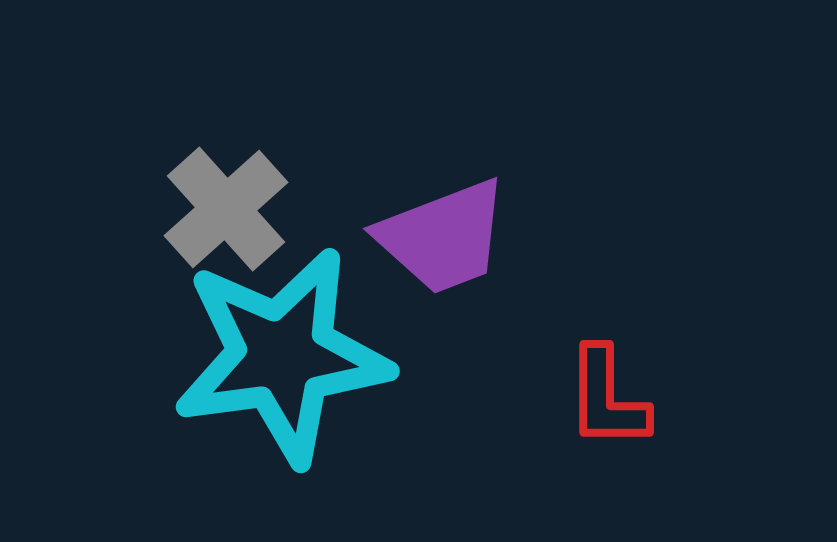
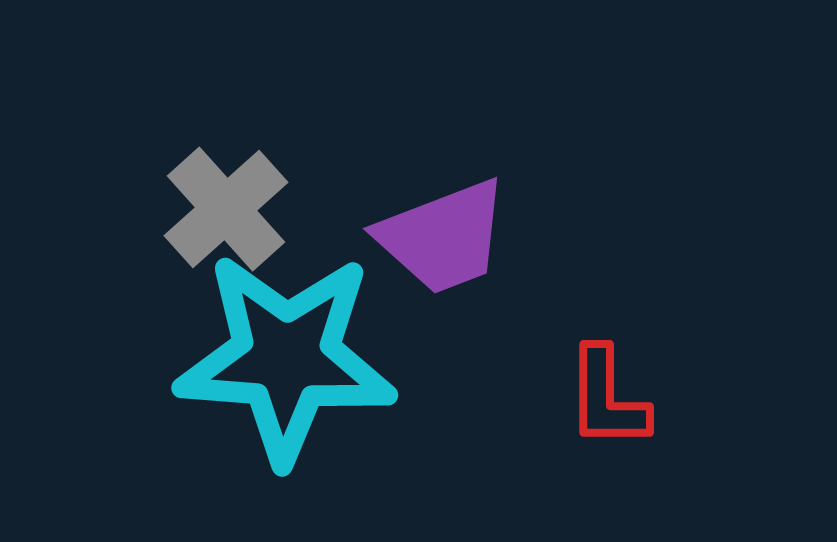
cyan star: moved 4 px right, 2 px down; rotated 12 degrees clockwise
